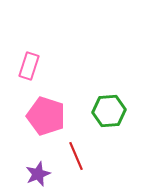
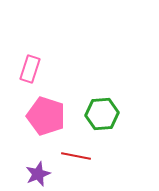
pink rectangle: moved 1 px right, 3 px down
green hexagon: moved 7 px left, 3 px down
red line: rotated 56 degrees counterclockwise
